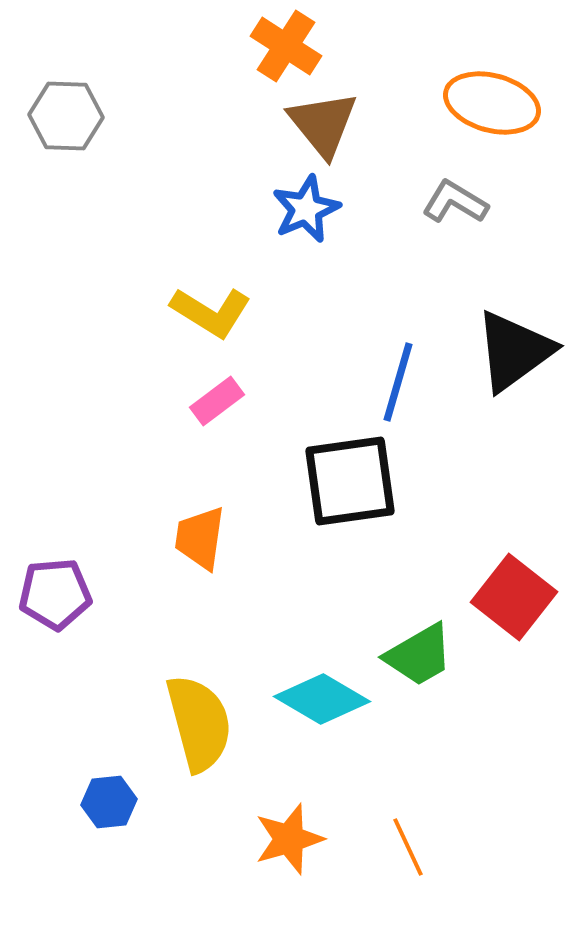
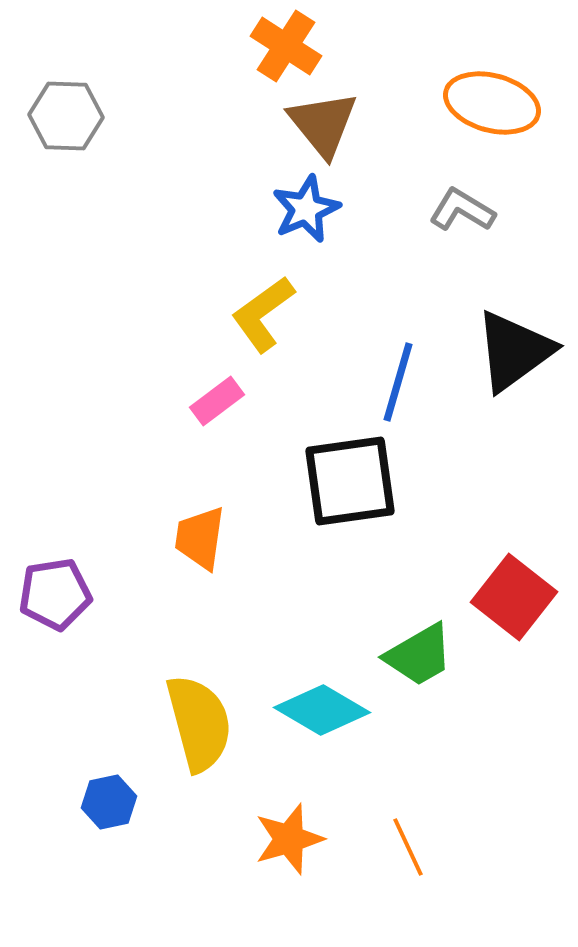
gray L-shape: moved 7 px right, 8 px down
yellow L-shape: moved 52 px right, 2 px down; rotated 112 degrees clockwise
purple pentagon: rotated 4 degrees counterclockwise
cyan diamond: moved 11 px down
blue hexagon: rotated 6 degrees counterclockwise
